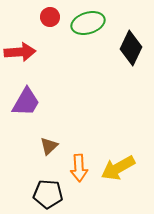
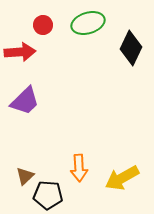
red circle: moved 7 px left, 8 px down
purple trapezoid: moved 1 px left, 1 px up; rotated 16 degrees clockwise
brown triangle: moved 24 px left, 30 px down
yellow arrow: moved 4 px right, 10 px down
black pentagon: moved 1 px down
